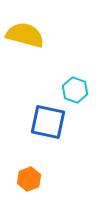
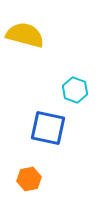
blue square: moved 6 px down
orange hexagon: rotated 10 degrees clockwise
